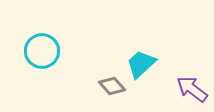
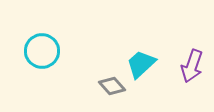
purple arrow: moved 23 px up; rotated 108 degrees counterclockwise
